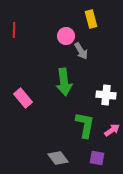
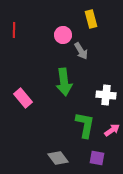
pink circle: moved 3 px left, 1 px up
